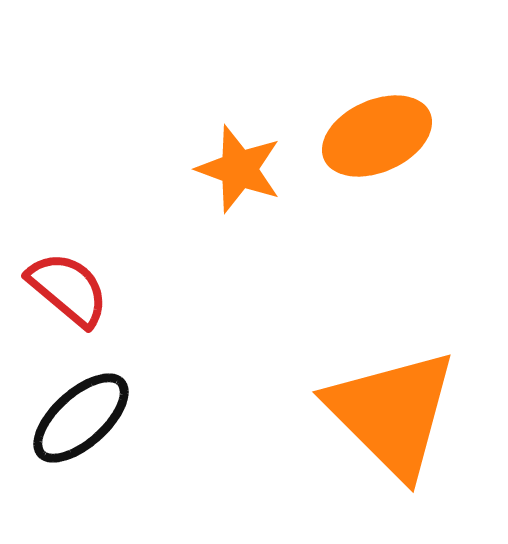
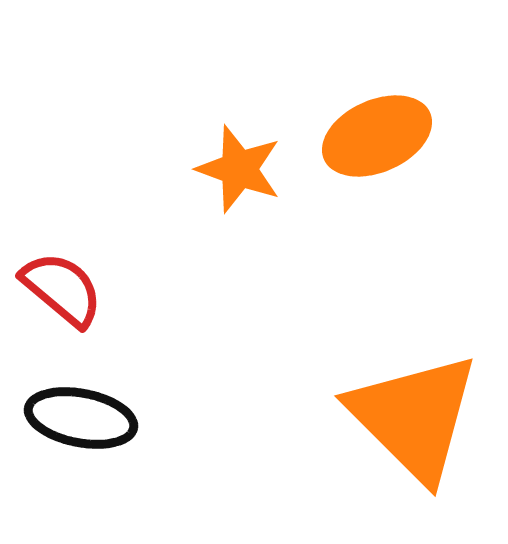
red semicircle: moved 6 px left
orange triangle: moved 22 px right, 4 px down
black ellipse: rotated 53 degrees clockwise
